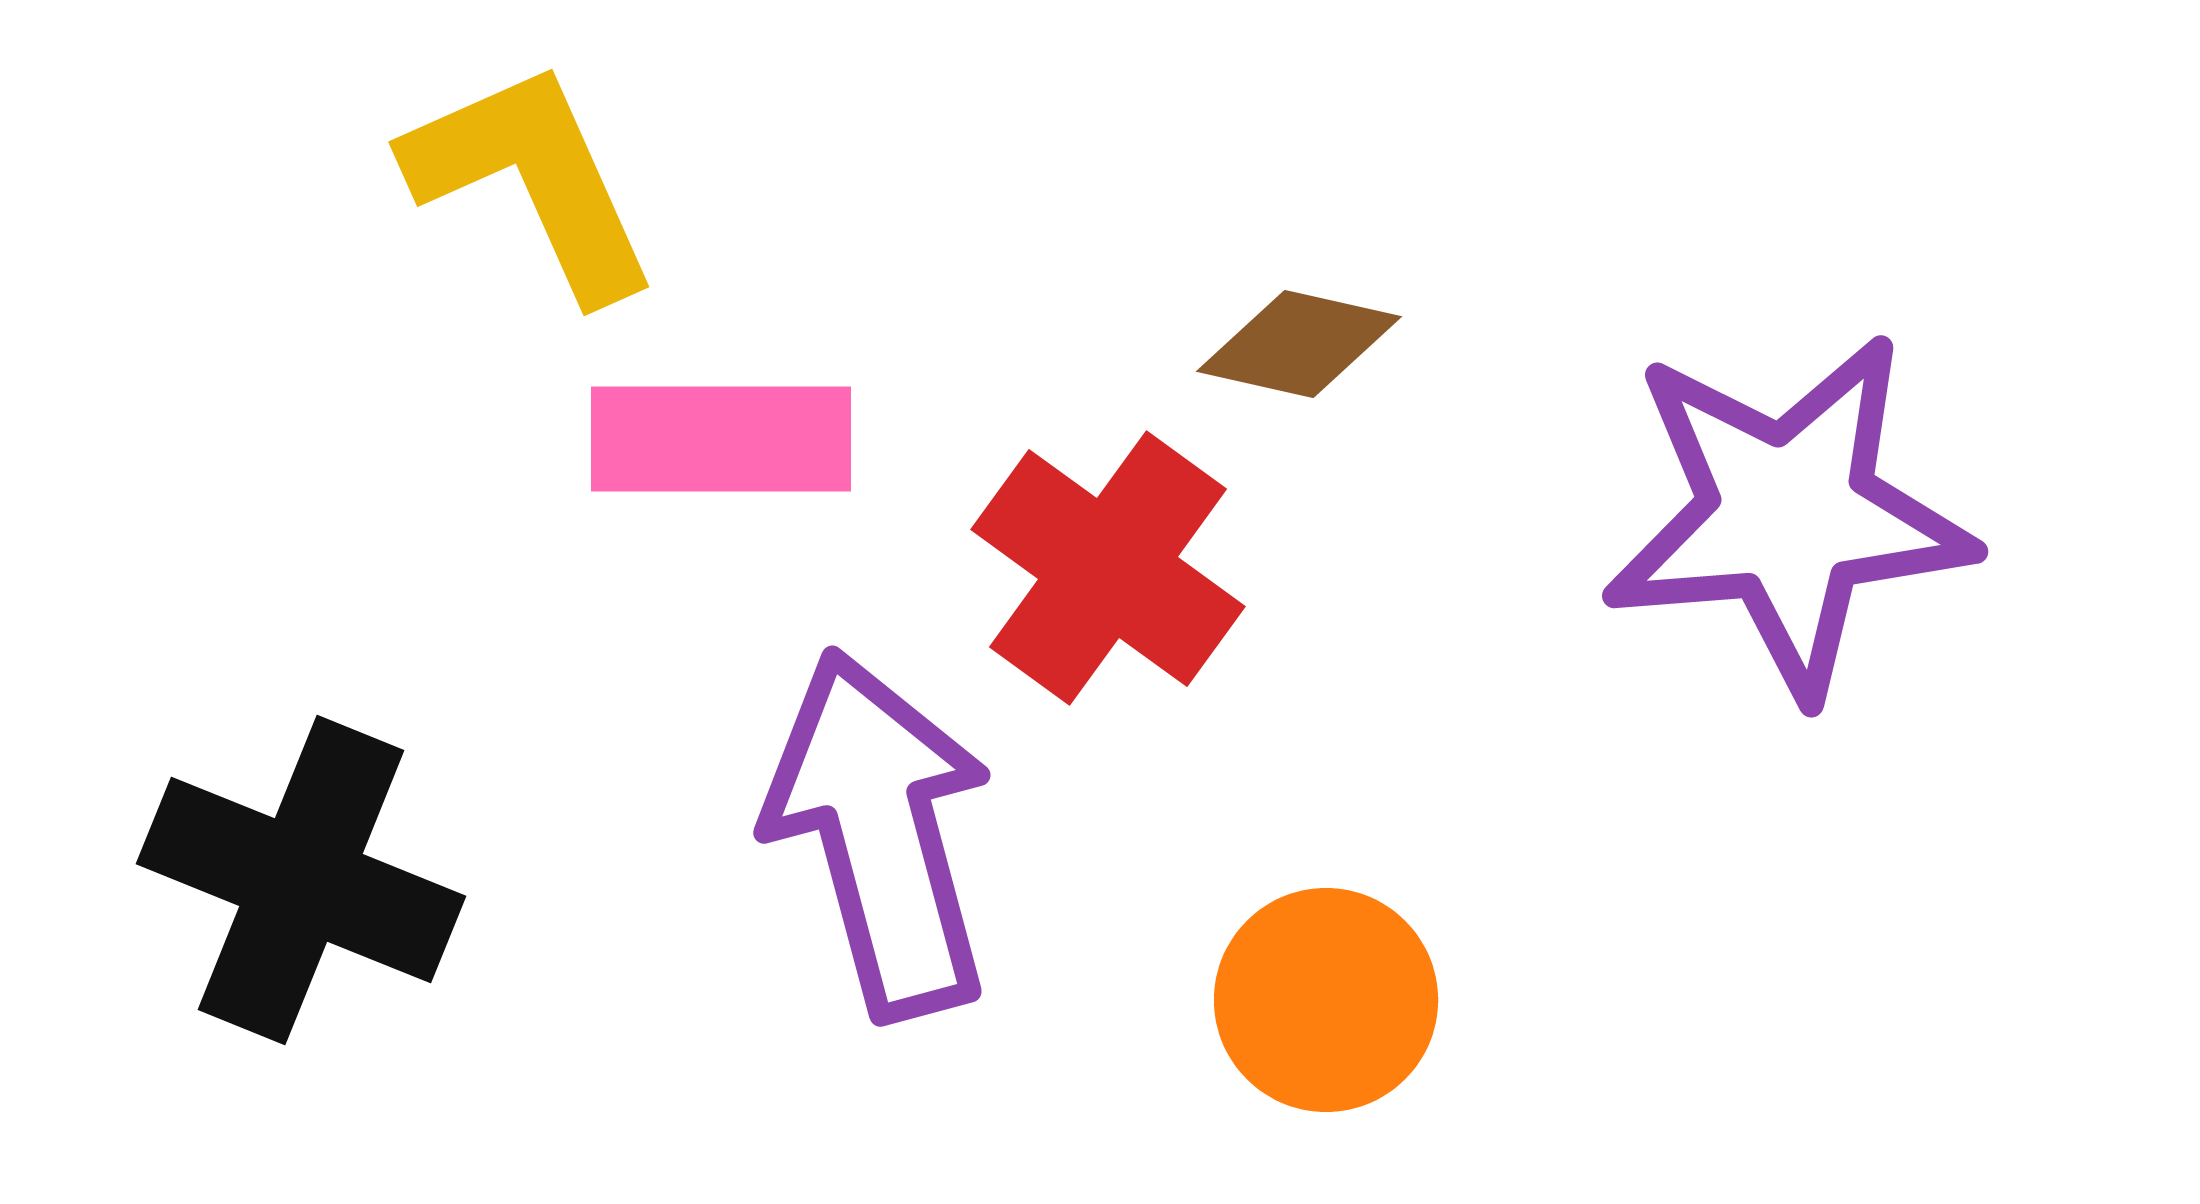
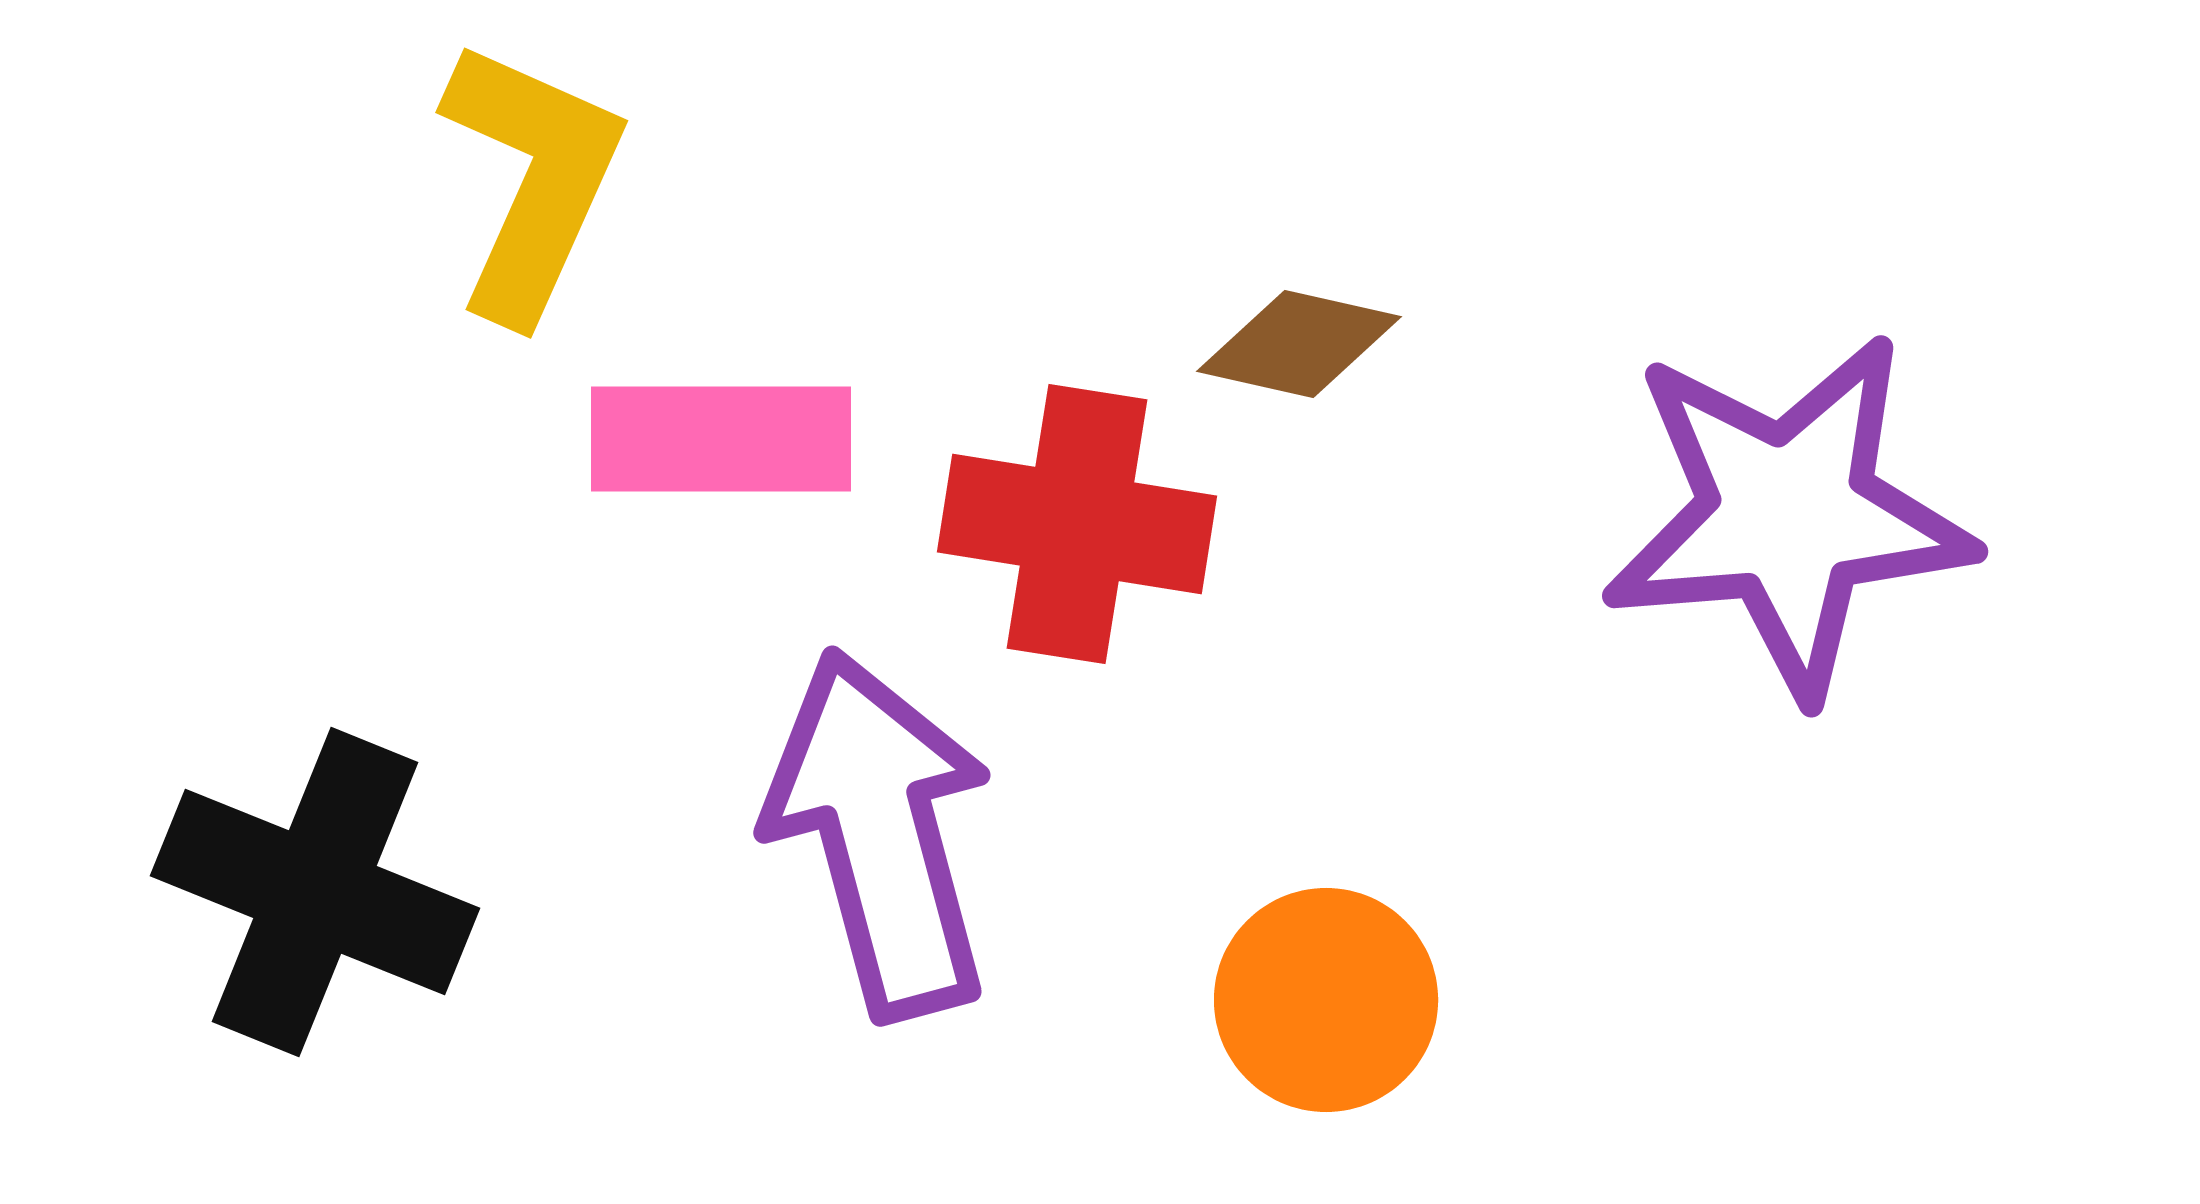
yellow L-shape: rotated 48 degrees clockwise
red cross: moved 31 px left, 44 px up; rotated 27 degrees counterclockwise
black cross: moved 14 px right, 12 px down
